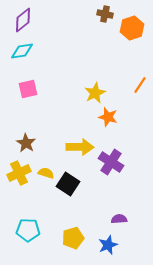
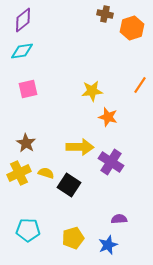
yellow star: moved 3 px left, 2 px up; rotated 20 degrees clockwise
black square: moved 1 px right, 1 px down
